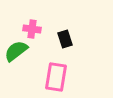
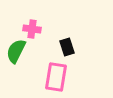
black rectangle: moved 2 px right, 8 px down
green semicircle: rotated 25 degrees counterclockwise
